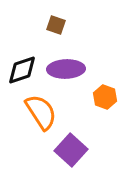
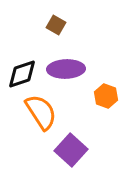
brown square: rotated 12 degrees clockwise
black diamond: moved 4 px down
orange hexagon: moved 1 px right, 1 px up
